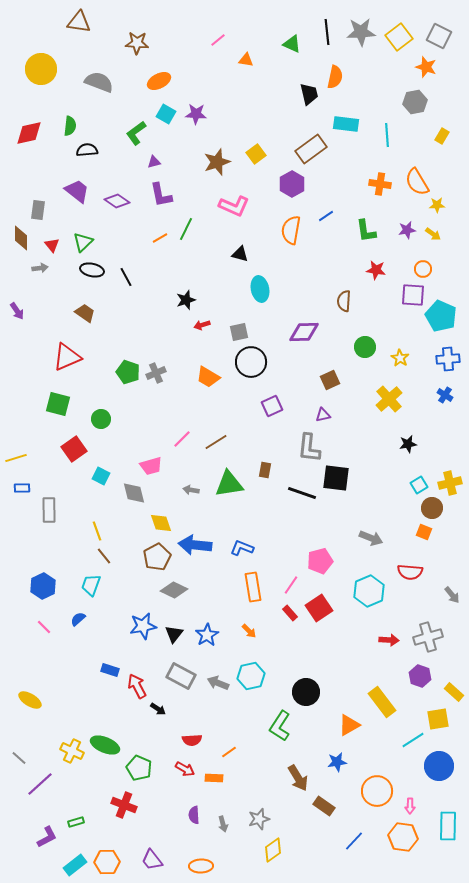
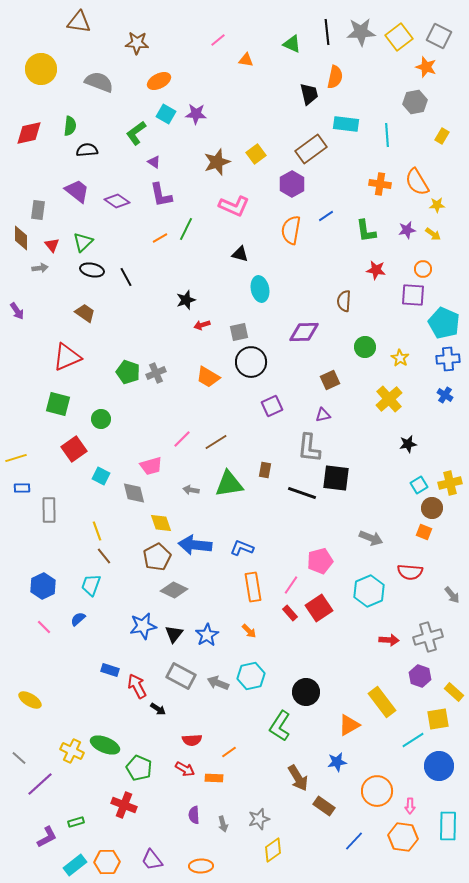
purple triangle at (154, 162): rotated 48 degrees clockwise
cyan pentagon at (441, 316): moved 3 px right, 7 px down
